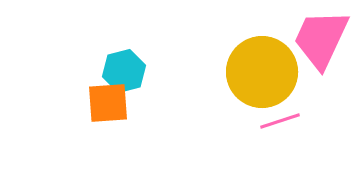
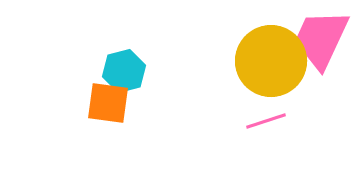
yellow circle: moved 9 px right, 11 px up
orange square: rotated 12 degrees clockwise
pink line: moved 14 px left
